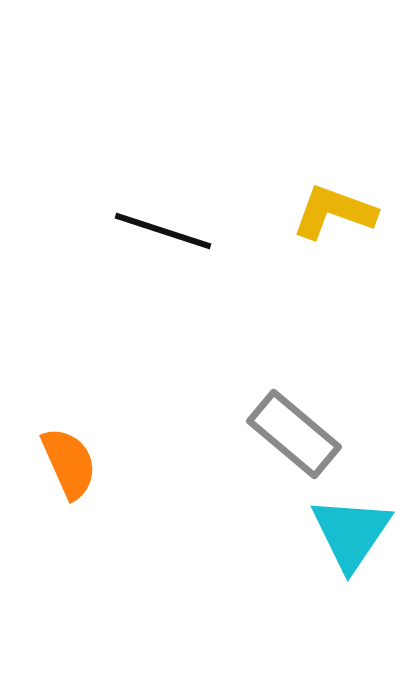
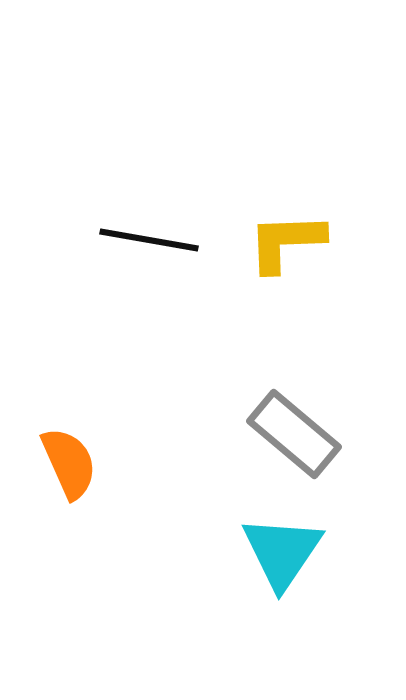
yellow L-shape: moved 48 px left, 30 px down; rotated 22 degrees counterclockwise
black line: moved 14 px left, 9 px down; rotated 8 degrees counterclockwise
cyan triangle: moved 69 px left, 19 px down
